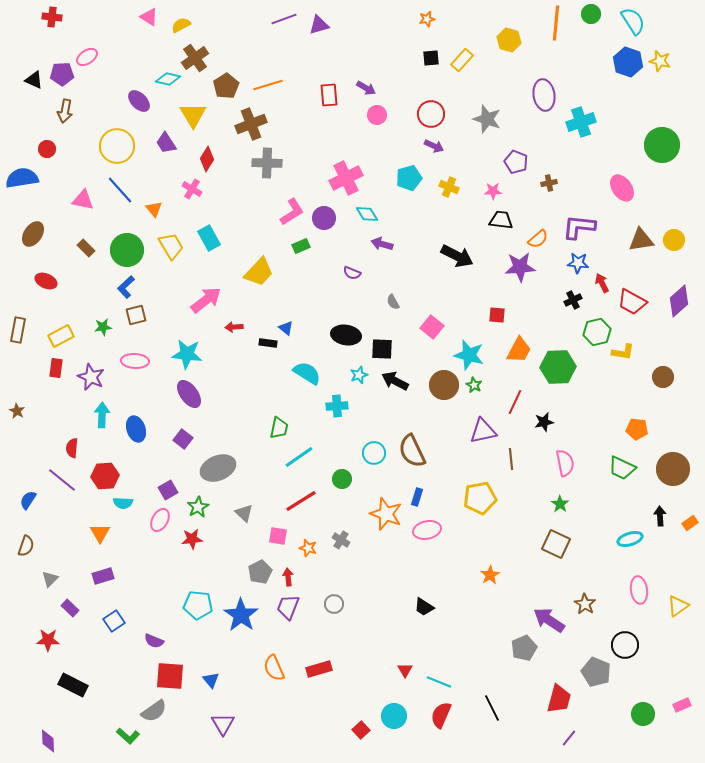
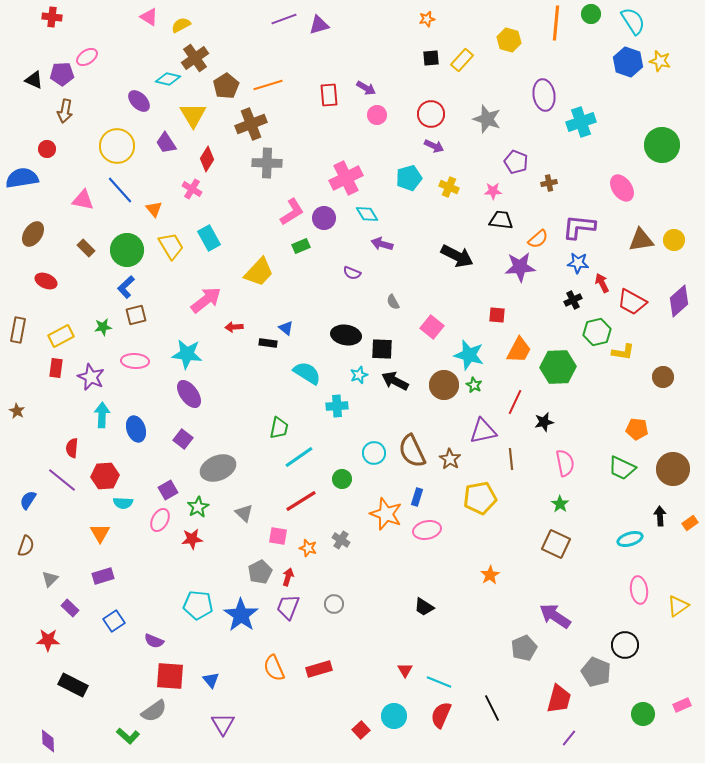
red arrow at (288, 577): rotated 24 degrees clockwise
brown star at (585, 604): moved 135 px left, 145 px up
purple arrow at (549, 620): moved 6 px right, 4 px up
